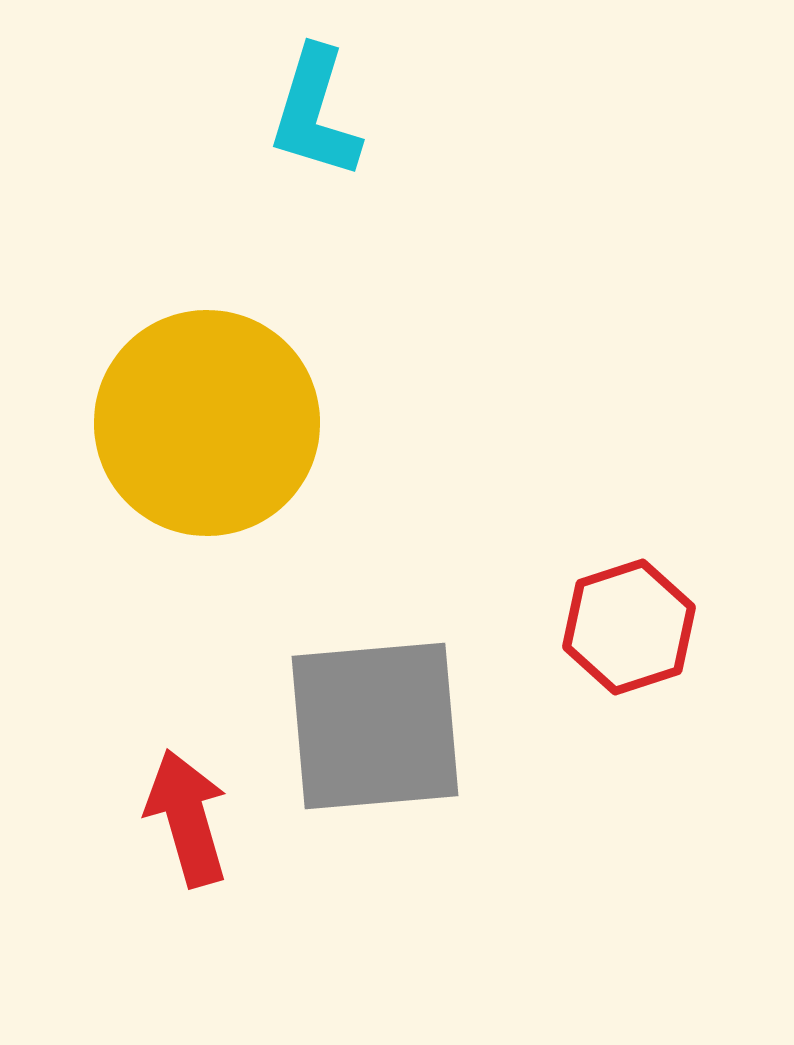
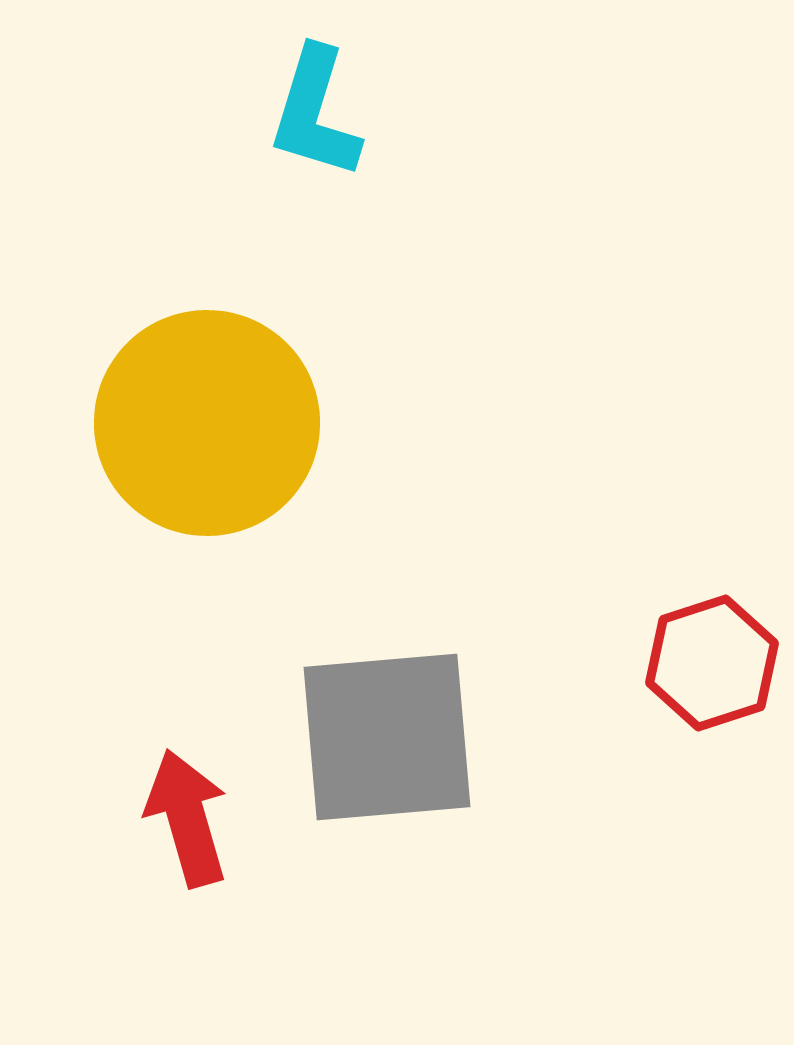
red hexagon: moved 83 px right, 36 px down
gray square: moved 12 px right, 11 px down
